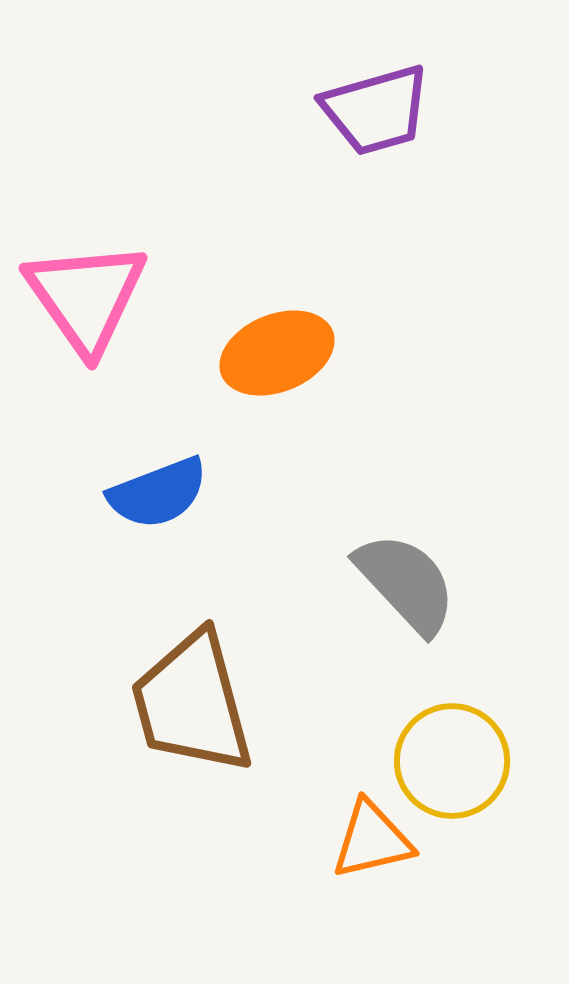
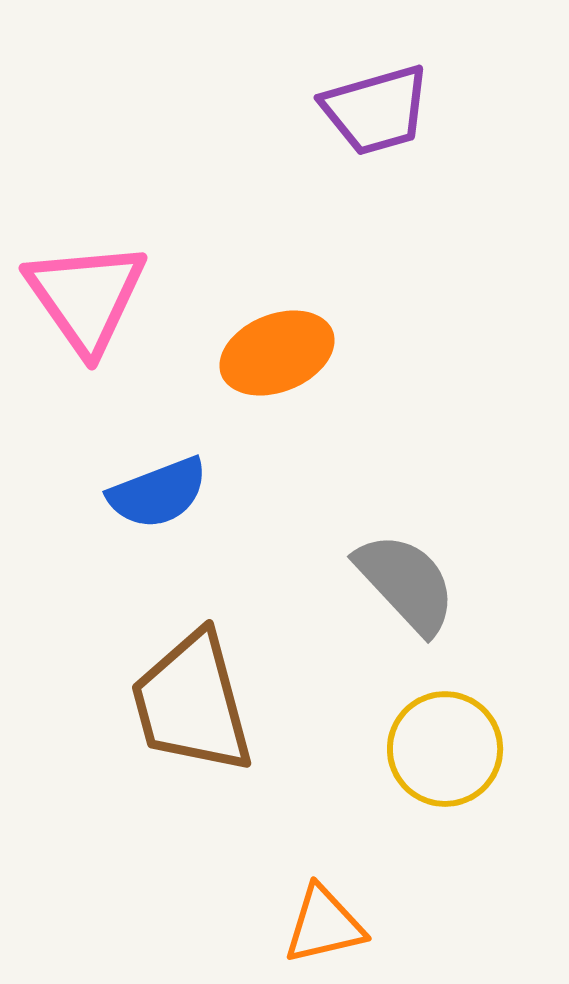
yellow circle: moved 7 px left, 12 px up
orange triangle: moved 48 px left, 85 px down
